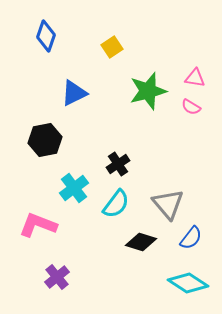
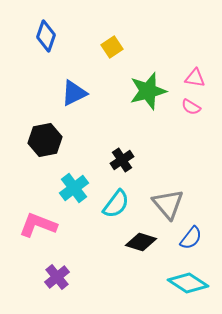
black cross: moved 4 px right, 4 px up
